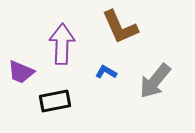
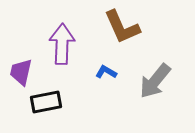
brown L-shape: moved 2 px right
purple trapezoid: rotated 80 degrees clockwise
black rectangle: moved 9 px left, 1 px down
